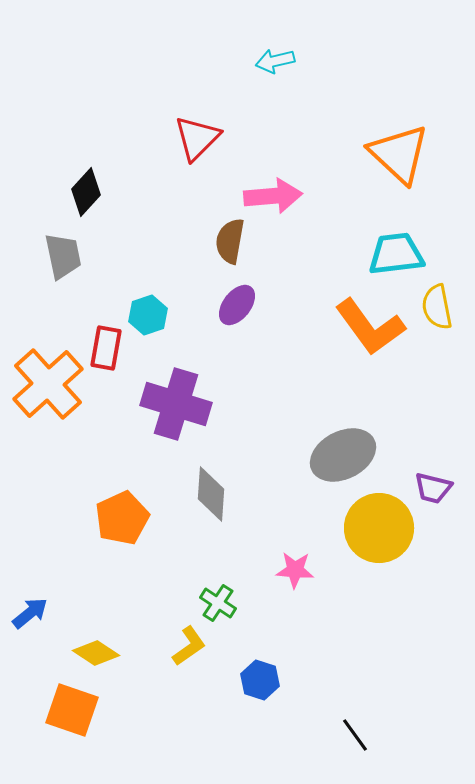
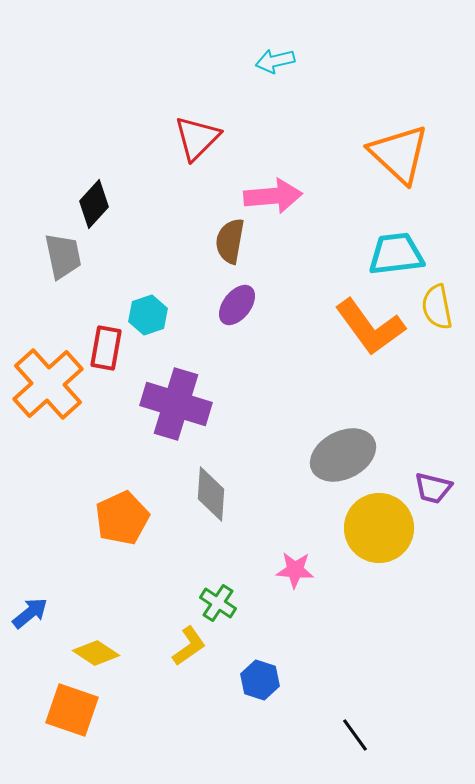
black diamond: moved 8 px right, 12 px down
